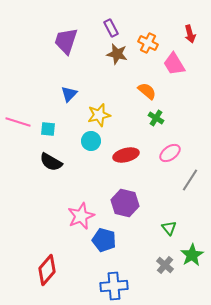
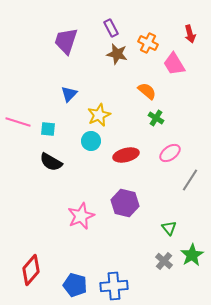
yellow star: rotated 10 degrees counterclockwise
blue pentagon: moved 29 px left, 45 px down
gray cross: moved 1 px left, 4 px up
red diamond: moved 16 px left
